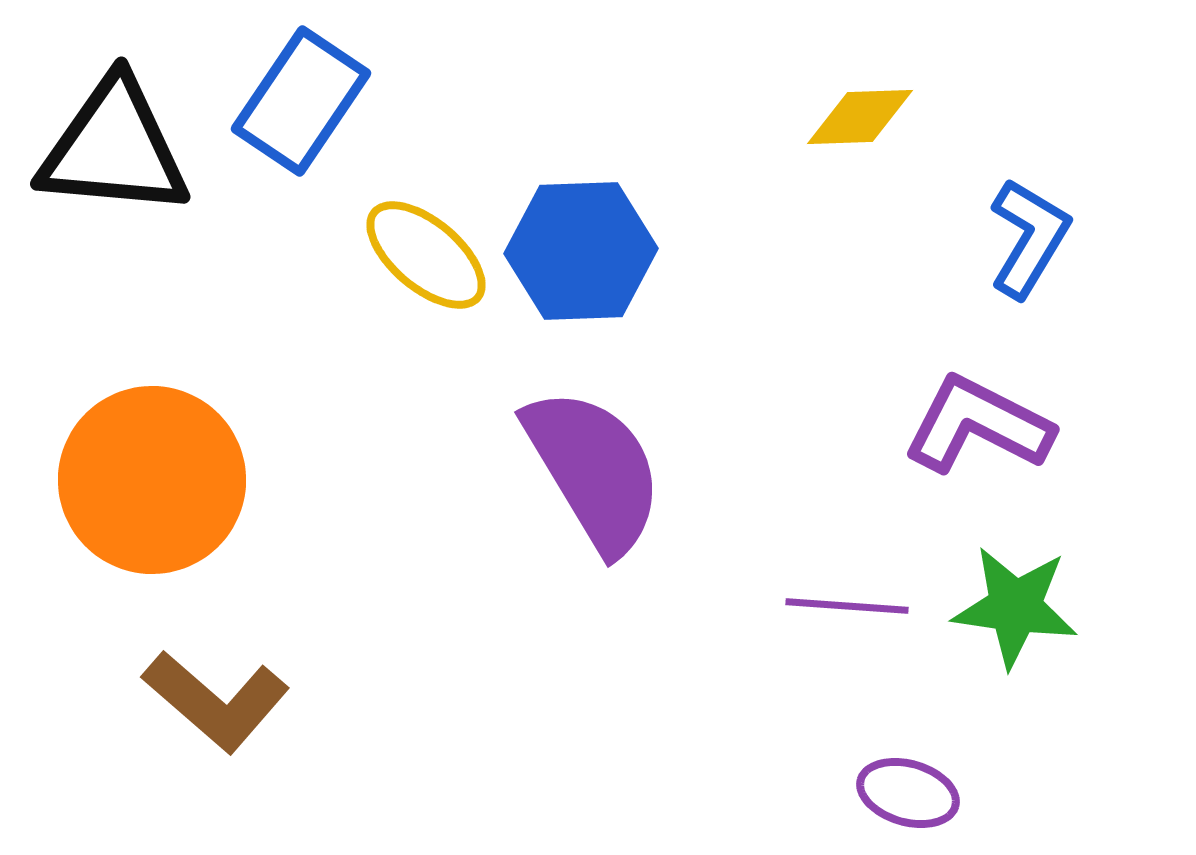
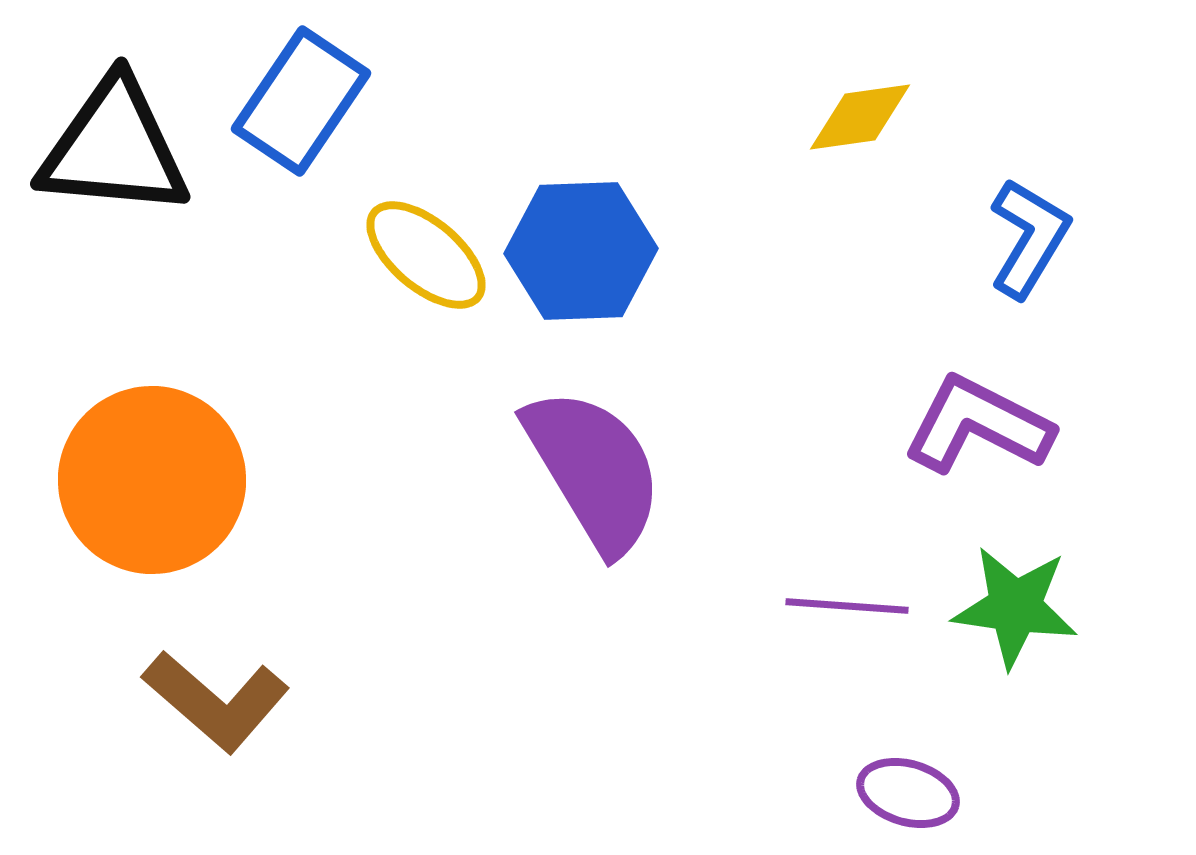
yellow diamond: rotated 6 degrees counterclockwise
